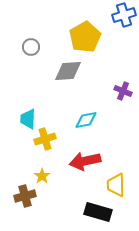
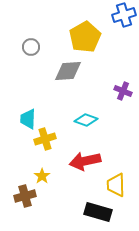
cyan diamond: rotated 30 degrees clockwise
